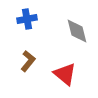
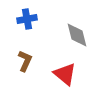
gray diamond: moved 4 px down
brown L-shape: moved 3 px left; rotated 15 degrees counterclockwise
